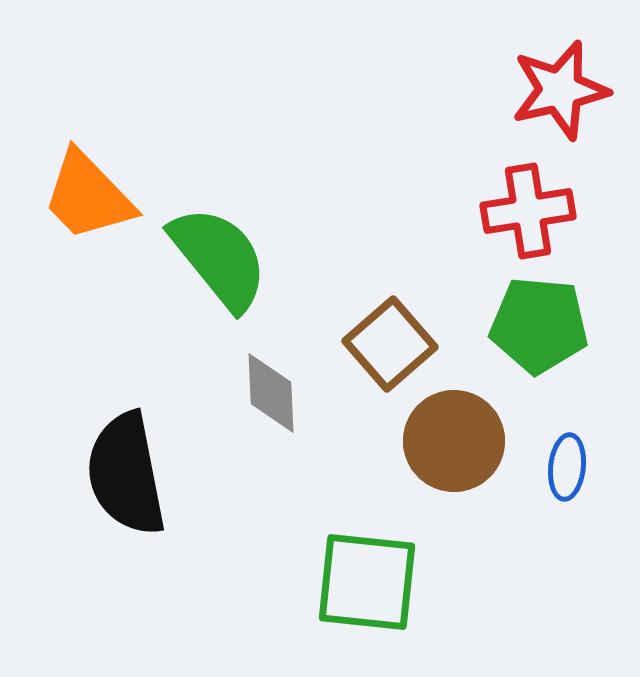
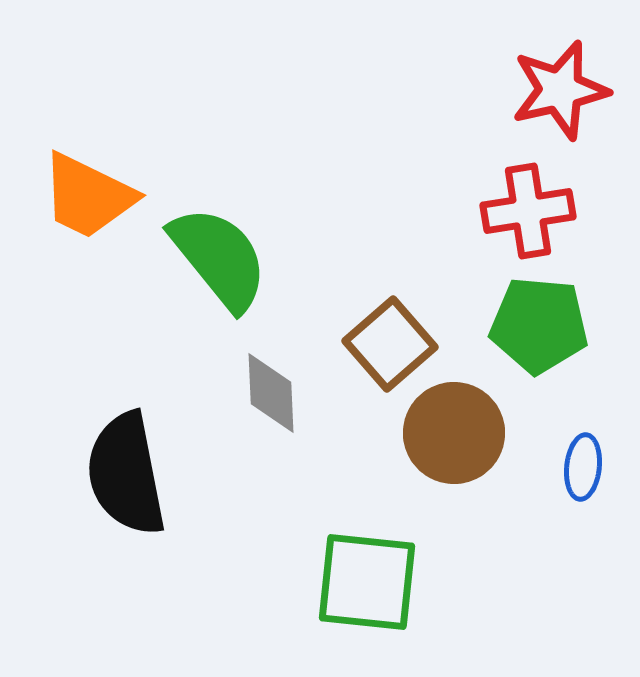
orange trapezoid: rotated 20 degrees counterclockwise
brown circle: moved 8 px up
blue ellipse: moved 16 px right
